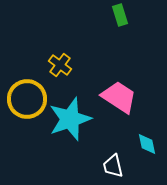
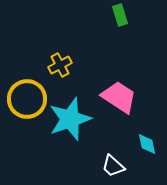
yellow cross: rotated 25 degrees clockwise
white trapezoid: rotated 35 degrees counterclockwise
